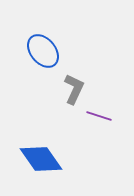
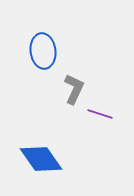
blue ellipse: rotated 32 degrees clockwise
purple line: moved 1 px right, 2 px up
